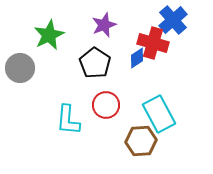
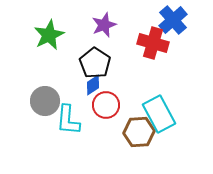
blue diamond: moved 44 px left, 27 px down
gray circle: moved 25 px right, 33 px down
brown hexagon: moved 2 px left, 9 px up
